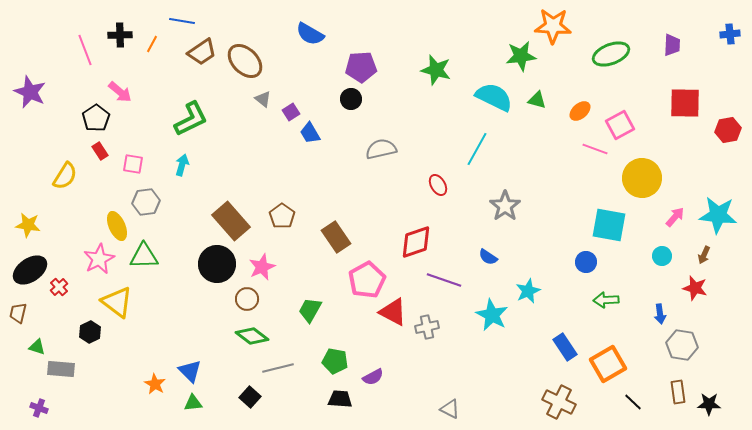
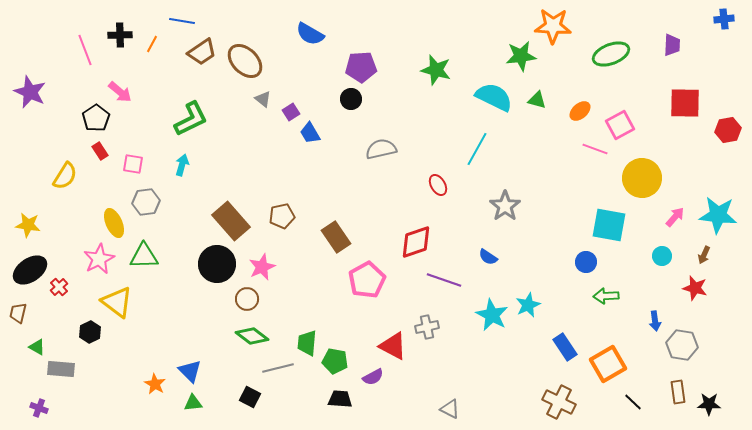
blue cross at (730, 34): moved 6 px left, 15 px up
brown pentagon at (282, 216): rotated 25 degrees clockwise
yellow ellipse at (117, 226): moved 3 px left, 3 px up
cyan star at (528, 291): moved 14 px down
green arrow at (606, 300): moved 4 px up
green trapezoid at (310, 310): moved 3 px left, 33 px down; rotated 24 degrees counterclockwise
red triangle at (393, 312): moved 34 px down
blue arrow at (660, 314): moved 5 px left, 7 px down
green triangle at (37, 347): rotated 12 degrees clockwise
black square at (250, 397): rotated 15 degrees counterclockwise
